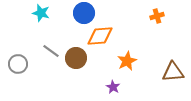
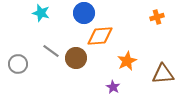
orange cross: moved 1 px down
brown triangle: moved 10 px left, 2 px down
